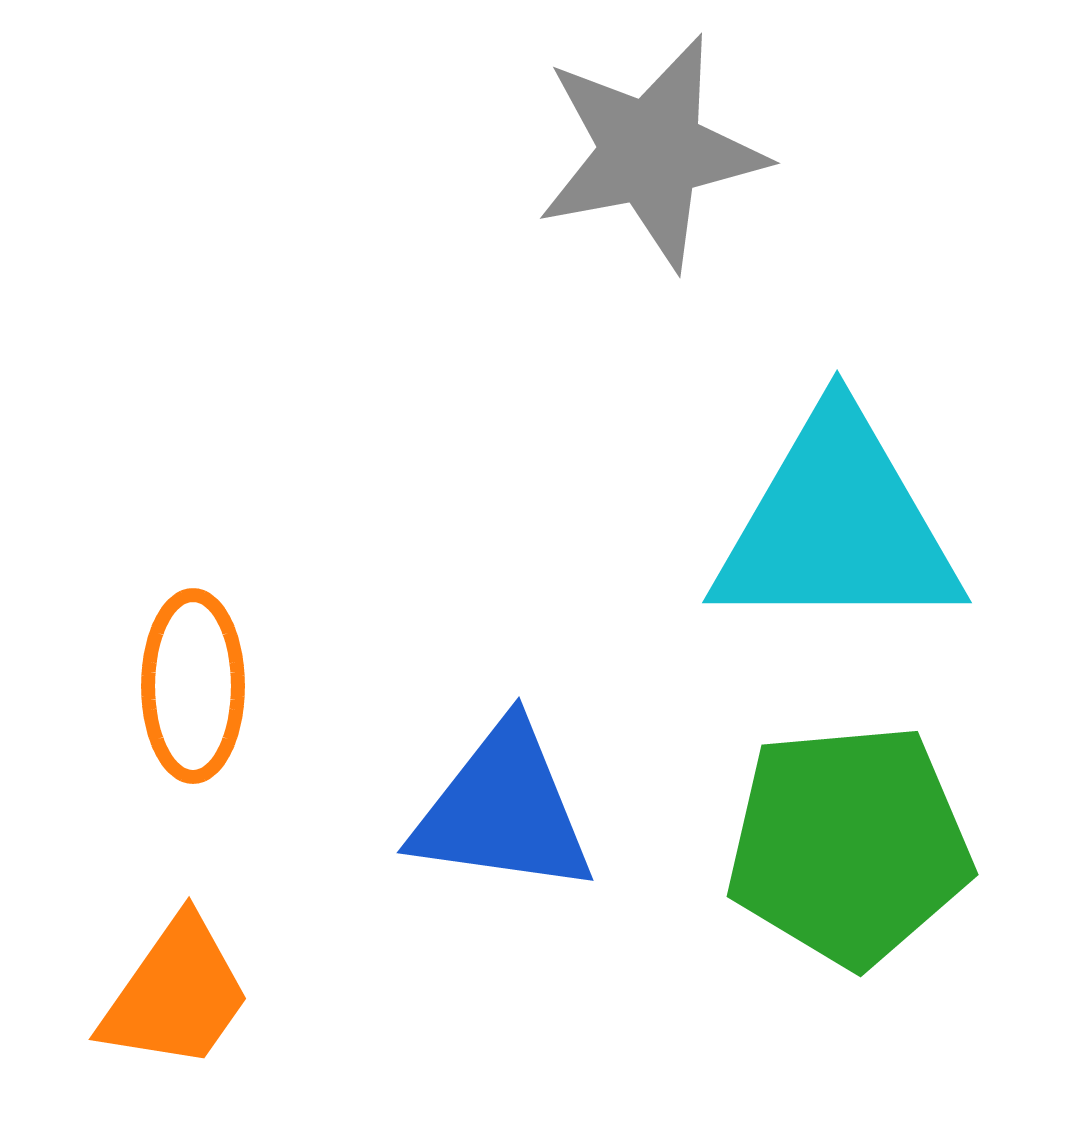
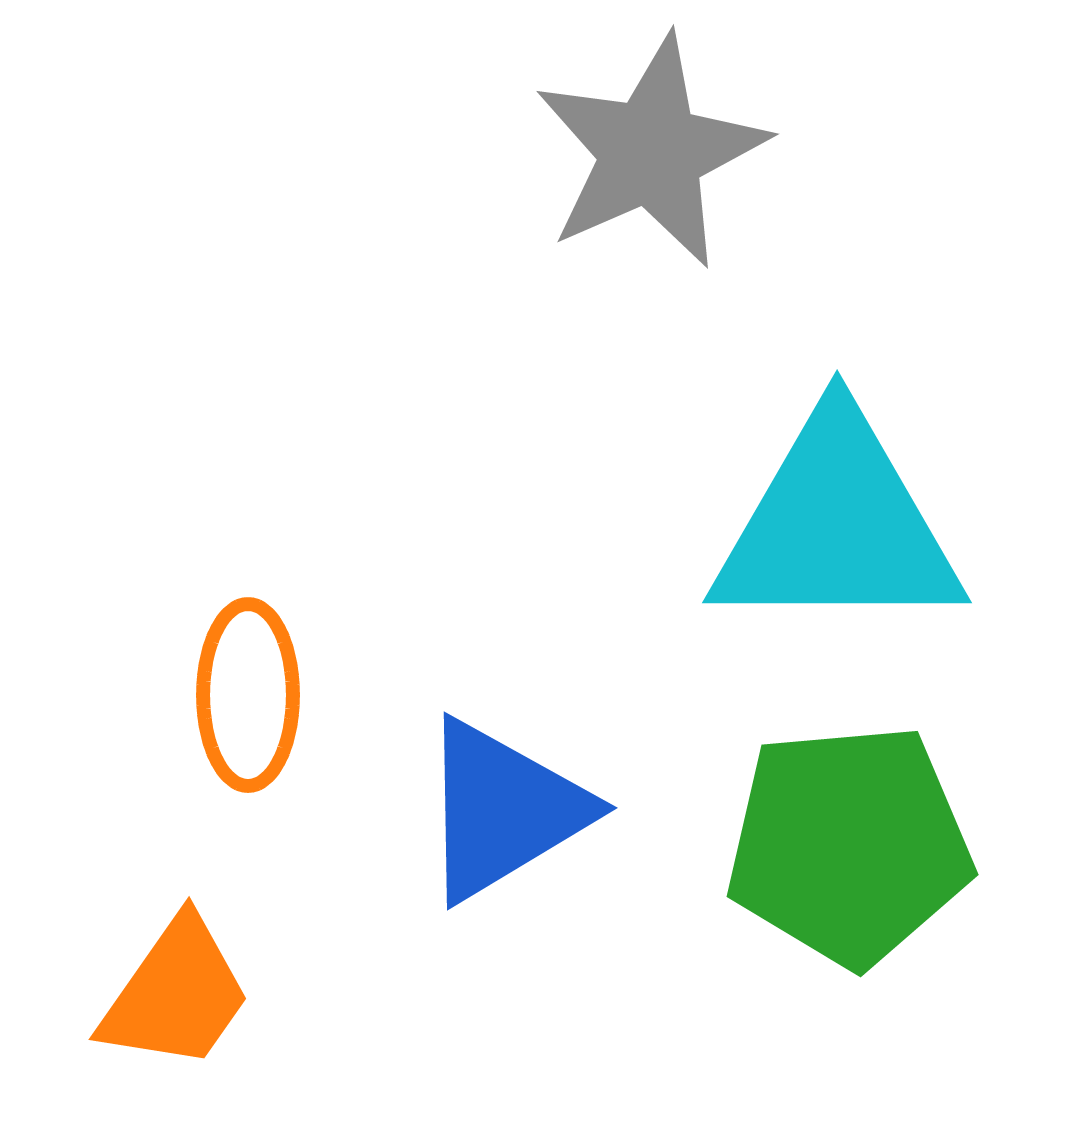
gray star: rotated 13 degrees counterclockwise
orange ellipse: moved 55 px right, 9 px down
blue triangle: rotated 39 degrees counterclockwise
